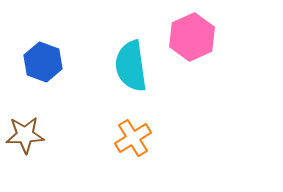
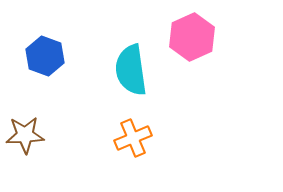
blue hexagon: moved 2 px right, 6 px up
cyan semicircle: moved 4 px down
orange cross: rotated 9 degrees clockwise
